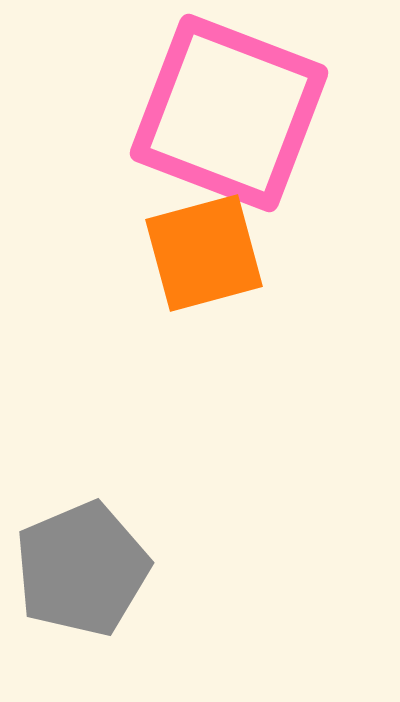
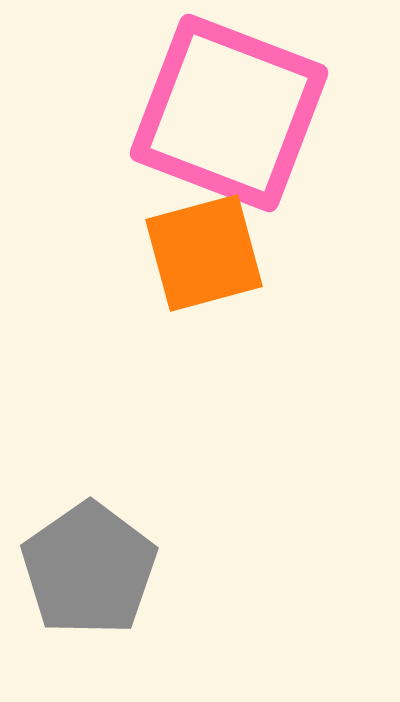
gray pentagon: moved 7 px right; rotated 12 degrees counterclockwise
